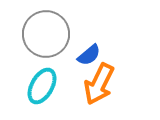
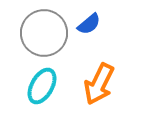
gray circle: moved 2 px left, 1 px up
blue semicircle: moved 31 px up
